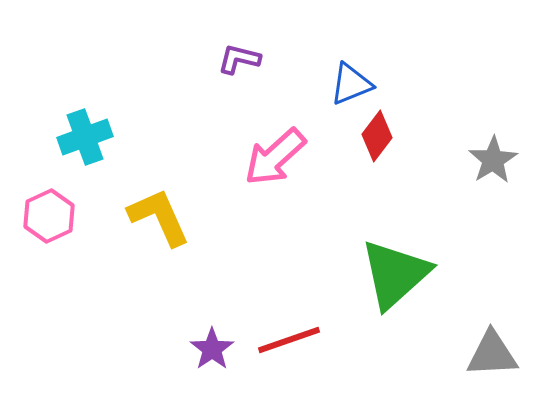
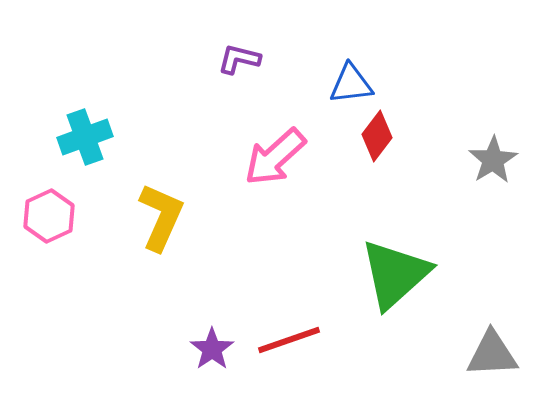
blue triangle: rotated 15 degrees clockwise
yellow L-shape: moved 2 px right; rotated 48 degrees clockwise
